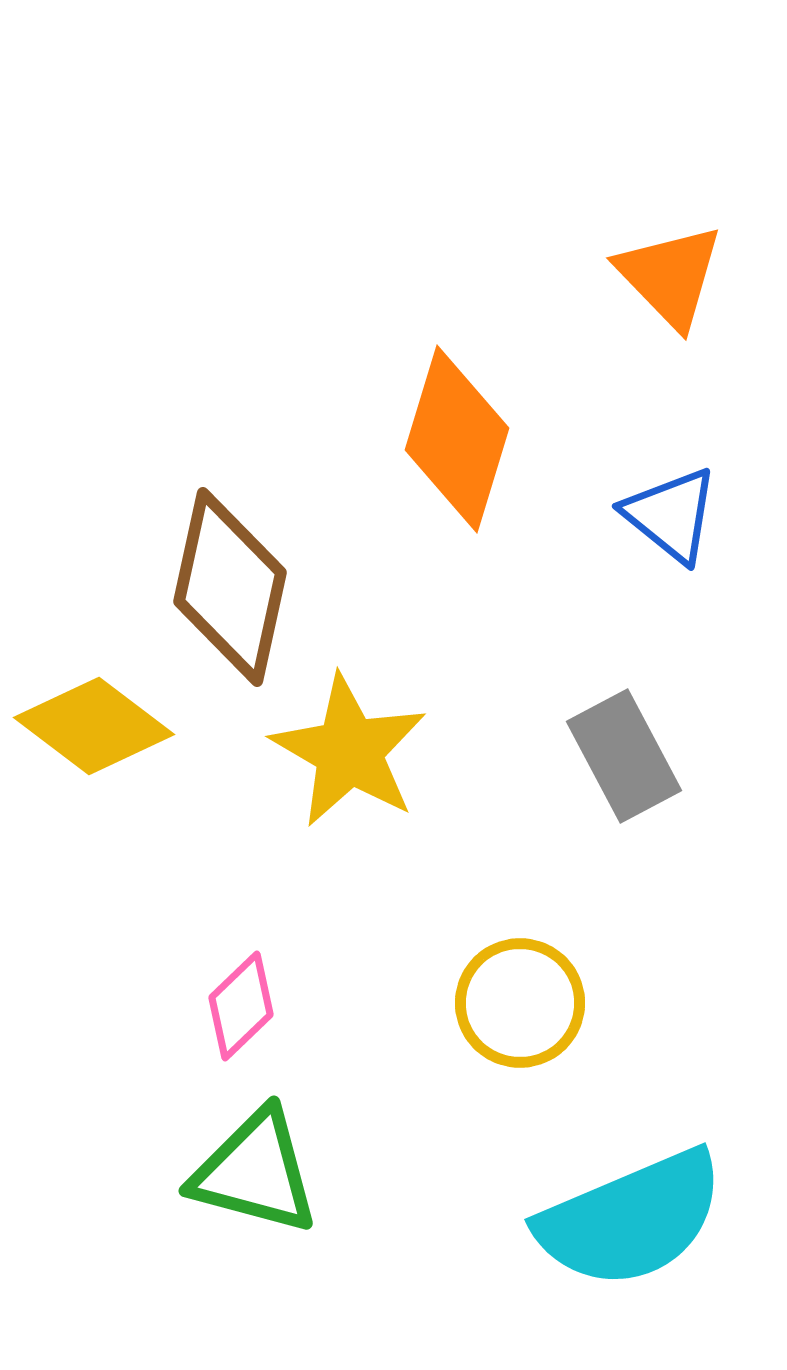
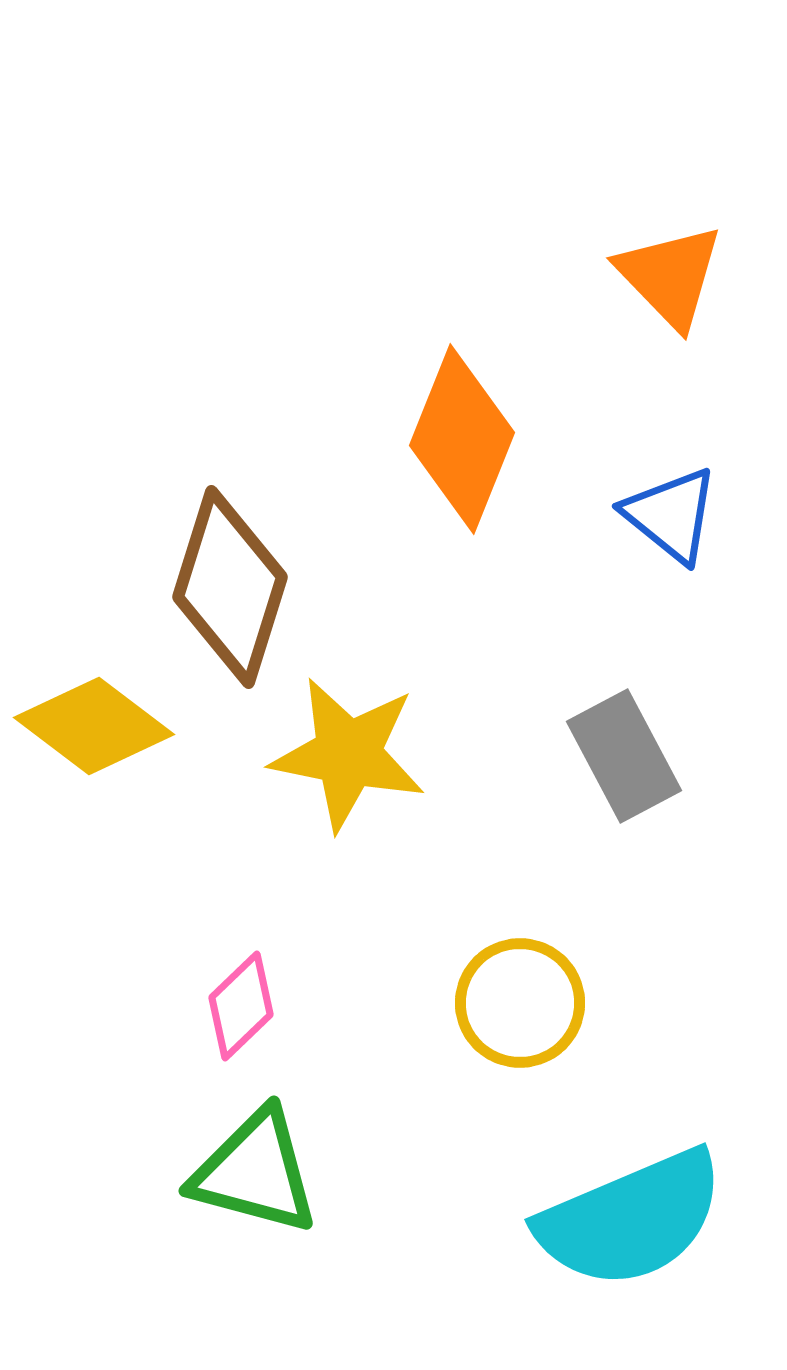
orange diamond: moved 5 px right; rotated 5 degrees clockwise
brown diamond: rotated 5 degrees clockwise
yellow star: moved 1 px left, 3 px down; rotated 19 degrees counterclockwise
